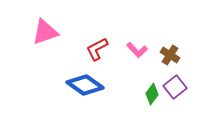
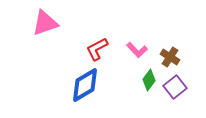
pink triangle: moved 9 px up
brown cross: moved 2 px down
blue diamond: rotated 66 degrees counterclockwise
green diamond: moved 3 px left, 14 px up
